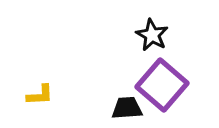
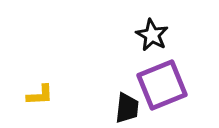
purple square: rotated 27 degrees clockwise
black trapezoid: rotated 100 degrees clockwise
